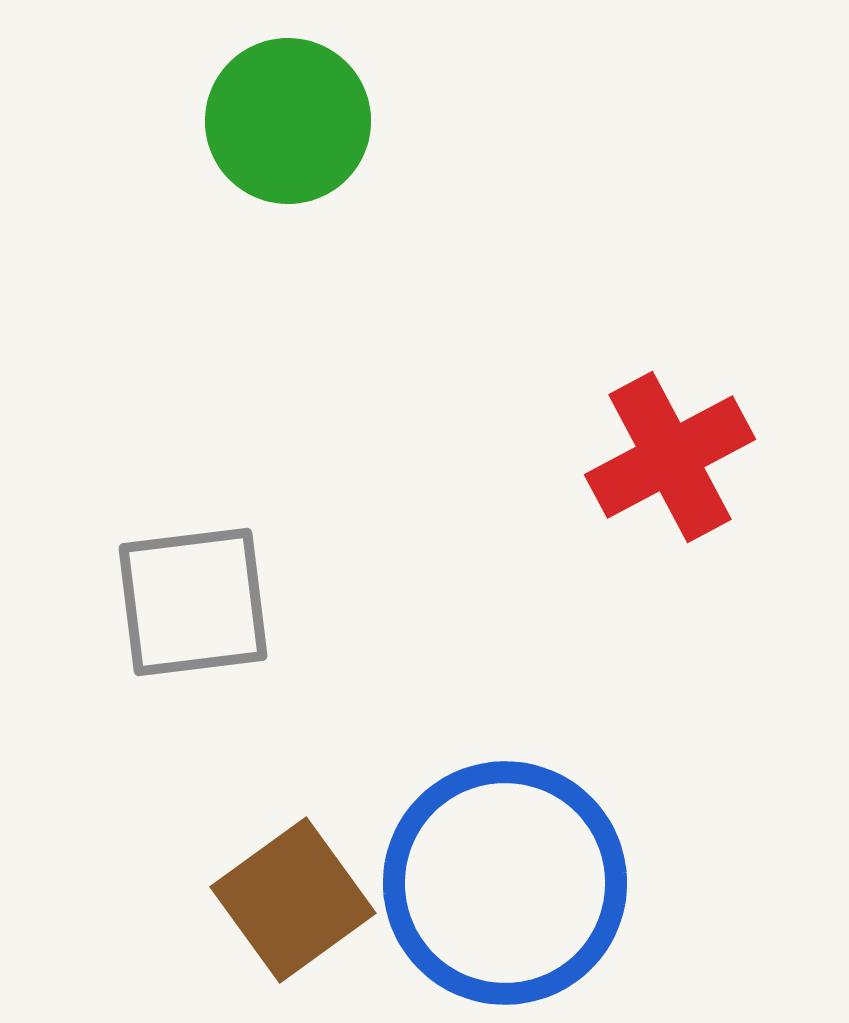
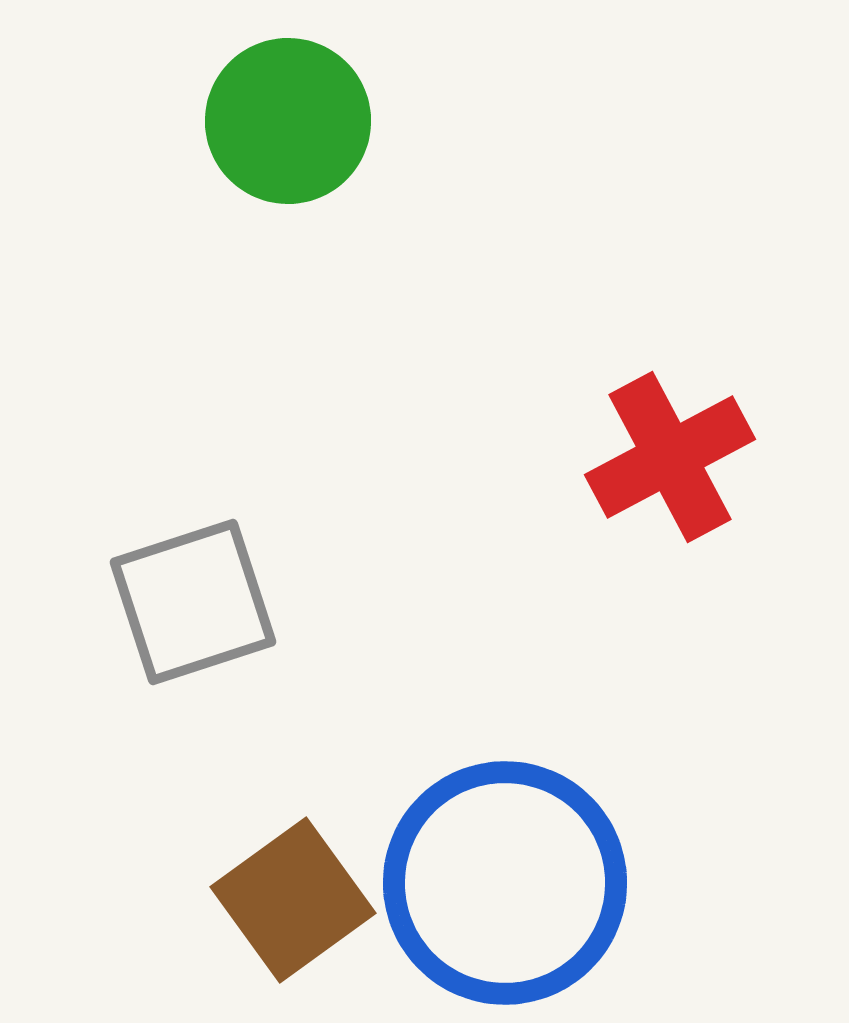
gray square: rotated 11 degrees counterclockwise
